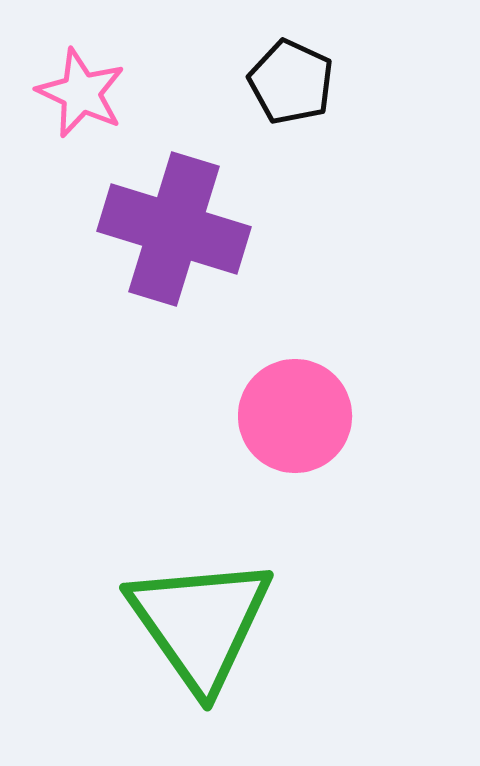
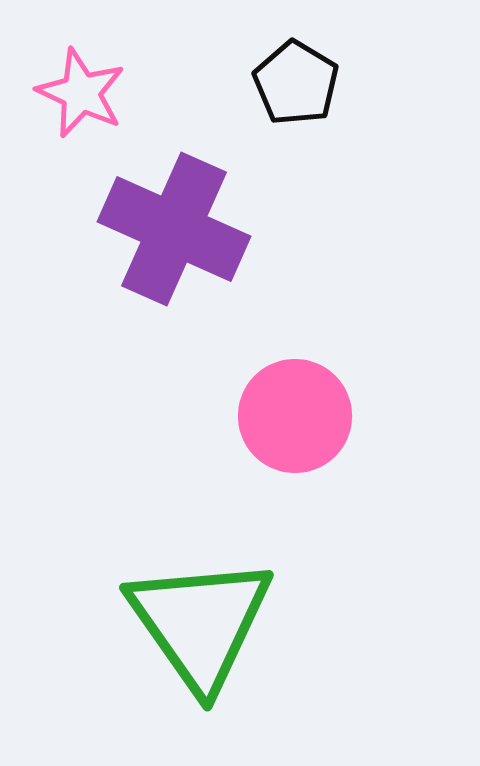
black pentagon: moved 5 px right, 1 px down; rotated 6 degrees clockwise
purple cross: rotated 7 degrees clockwise
